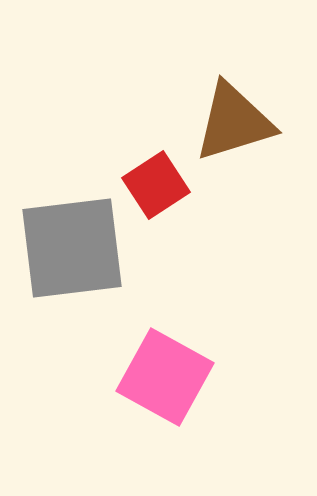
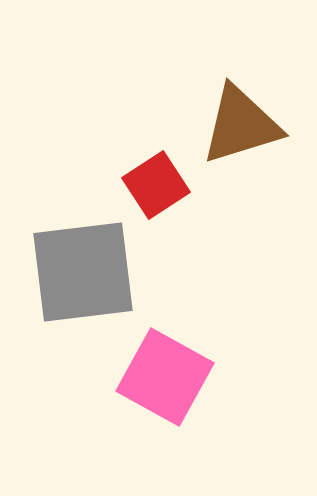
brown triangle: moved 7 px right, 3 px down
gray square: moved 11 px right, 24 px down
